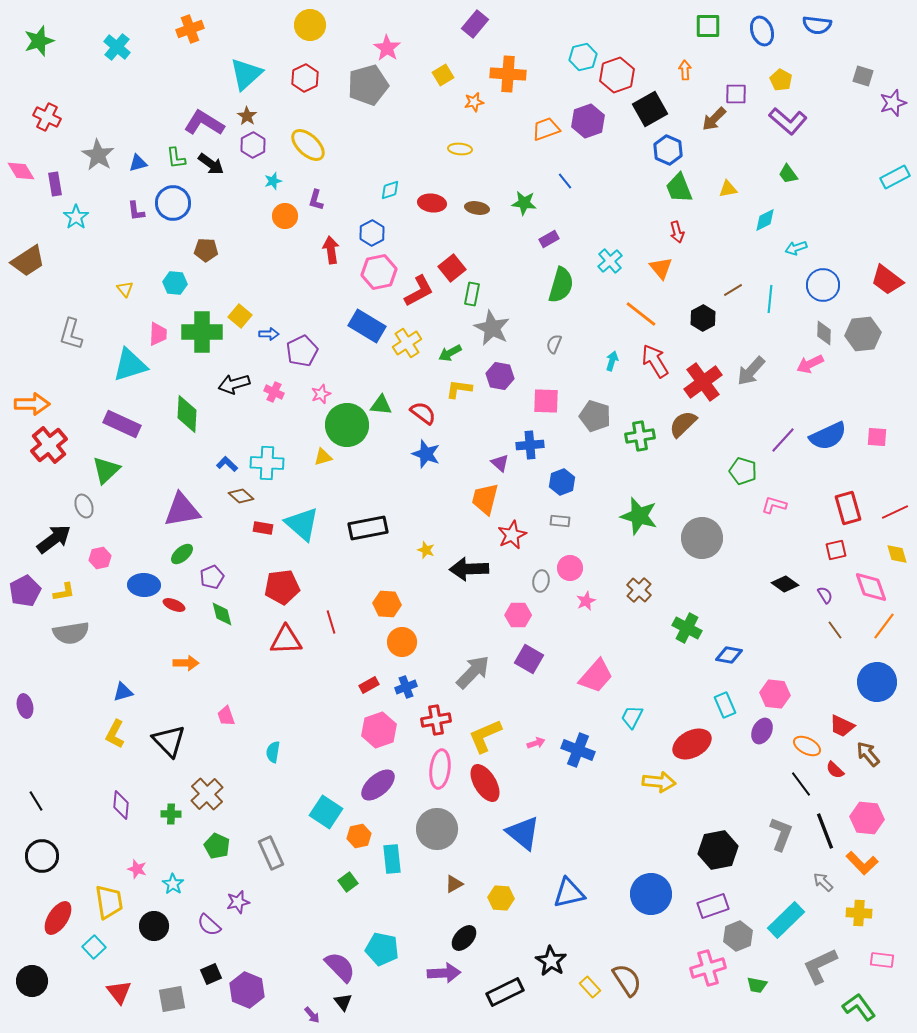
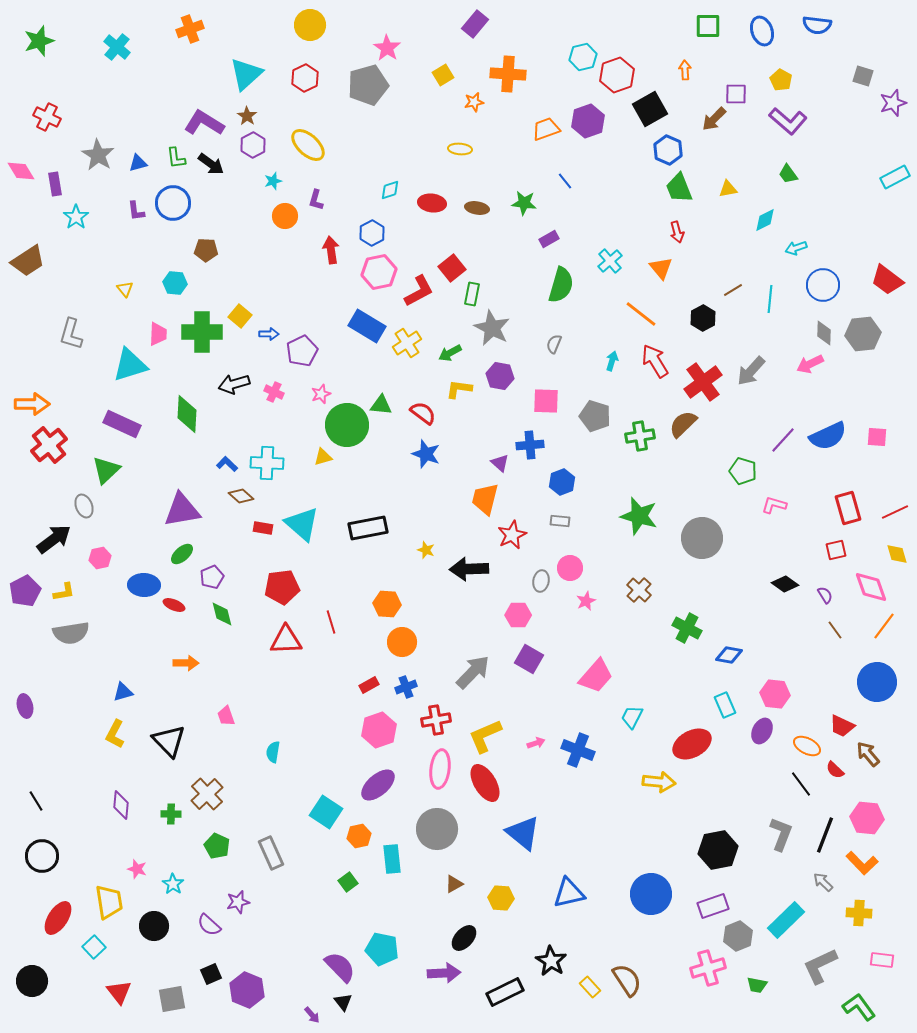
black line at (825, 831): moved 4 px down; rotated 42 degrees clockwise
